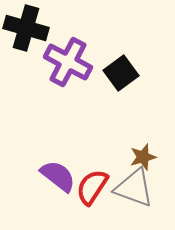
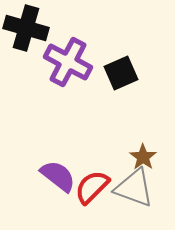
black square: rotated 12 degrees clockwise
brown star: rotated 20 degrees counterclockwise
red semicircle: rotated 12 degrees clockwise
